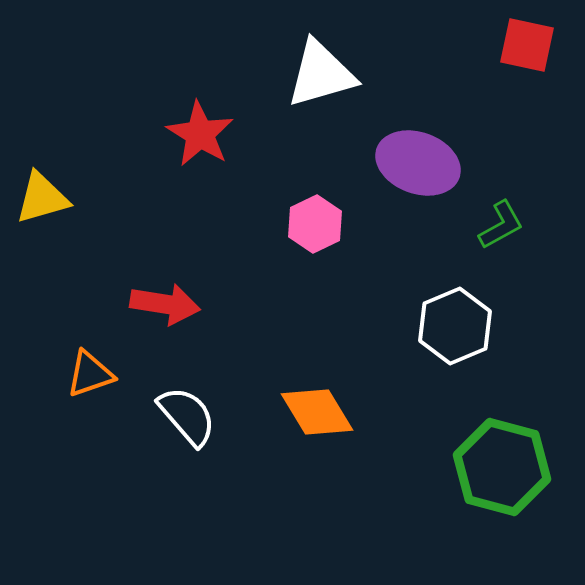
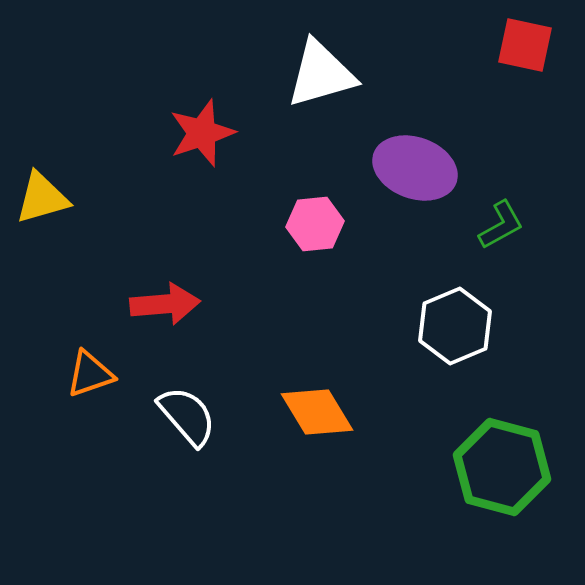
red square: moved 2 px left
red star: moved 2 px right, 1 px up; rotated 22 degrees clockwise
purple ellipse: moved 3 px left, 5 px down
pink hexagon: rotated 20 degrees clockwise
red arrow: rotated 14 degrees counterclockwise
